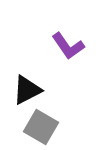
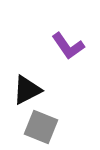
gray square: rotated 8 degrees counterclockwise
